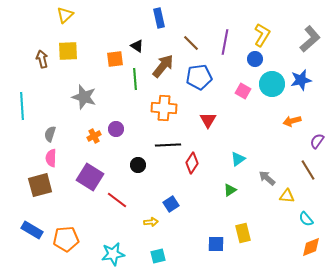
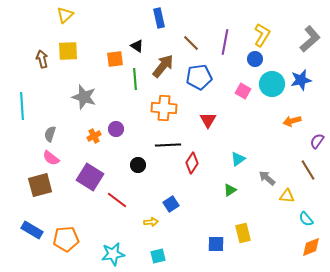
pink semicircle at (51, 158): rotated 54 degrees counterclockwise
